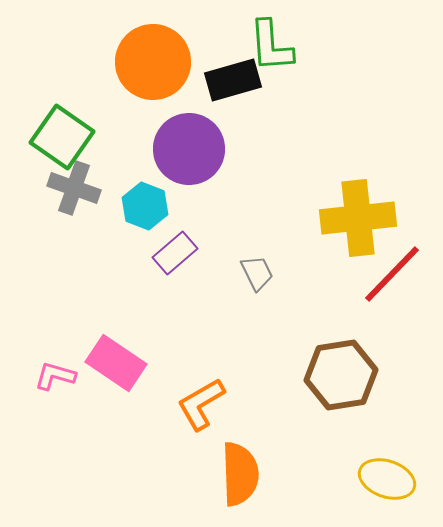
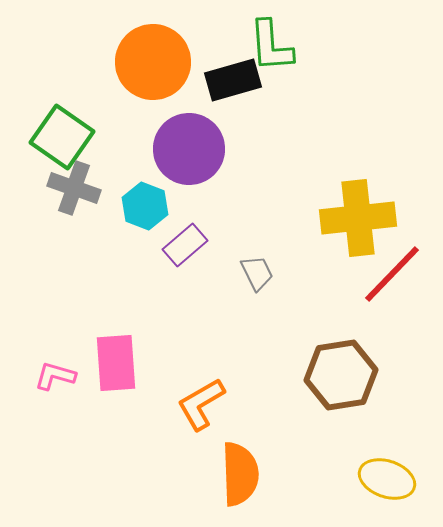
purple rectangle: moved 10 px right, 8 px up
pink rectangle: rotated 52 degrees clockwise
